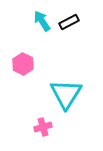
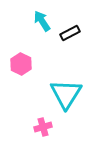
black rectangle: moved 1 px right, 11 px down
pink hexagon: moved 2 px left
